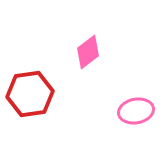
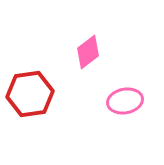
pink ellipse: moved 11 px left, 10 px up
